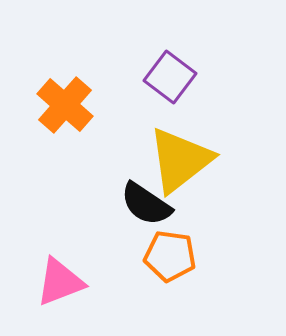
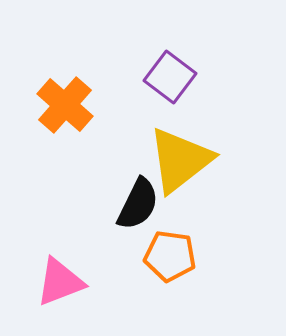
black semicircle: moved 8 px left; rotated 98 degrees counterclockwise
